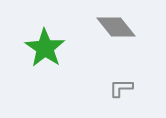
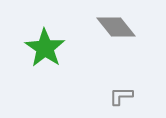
gray L-shape: moved 8 px down
